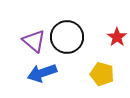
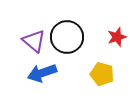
red star: rotated 18 degrees clockwise
